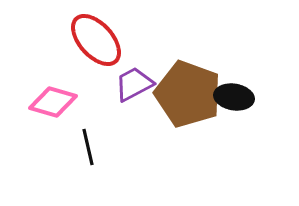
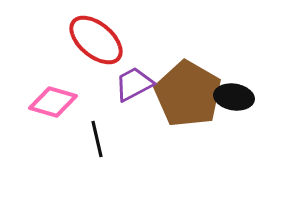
red ellipse: rotated 8 degrees counterclockwise
brown pentagon: rotated 10 degrees clockwise
black line: moved 9 px right, 8 px up
